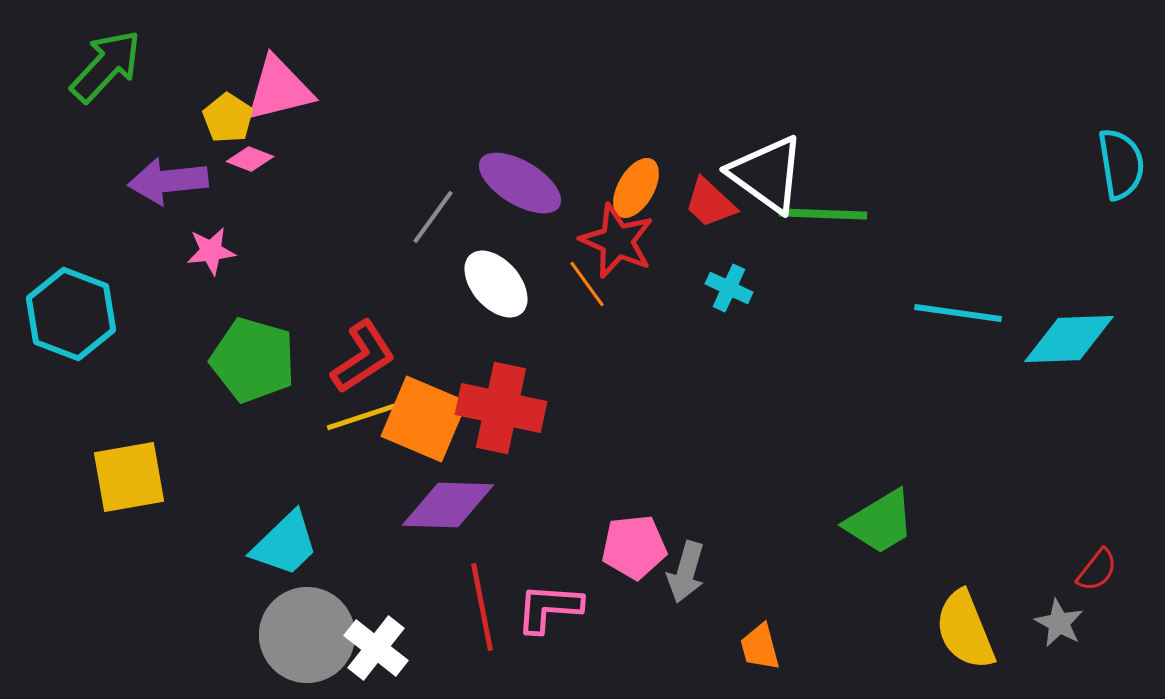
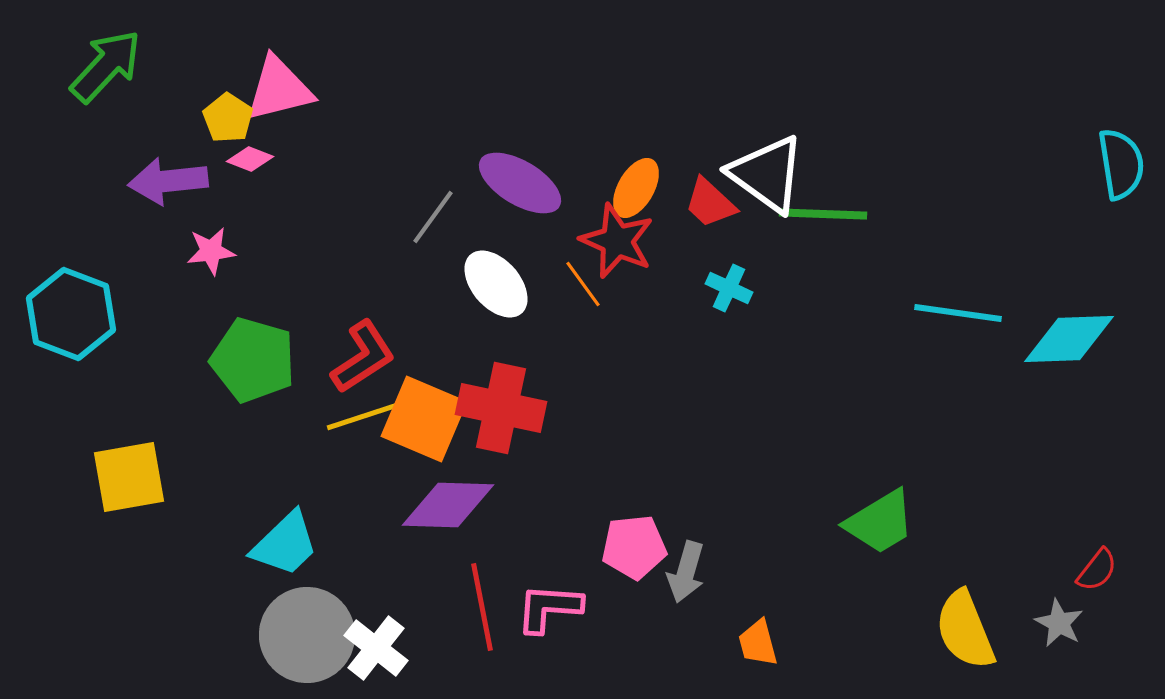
orange line: moved 4 px left
orange trapezoid: moved 2 px left, 4 px up
